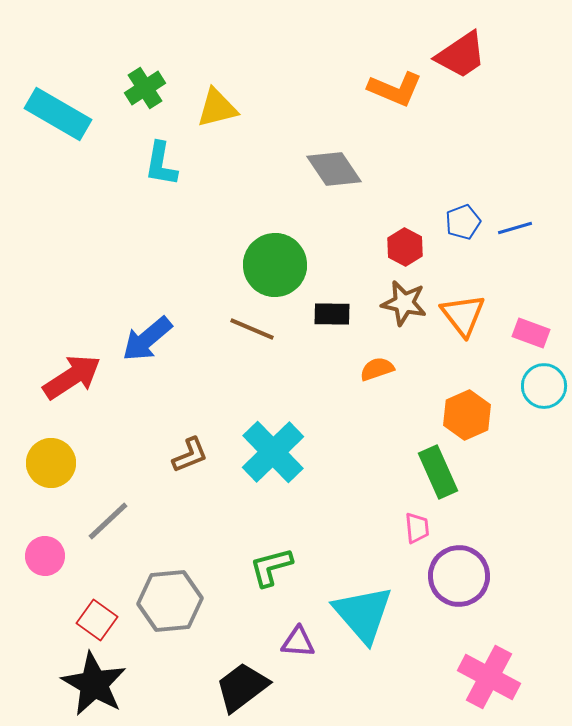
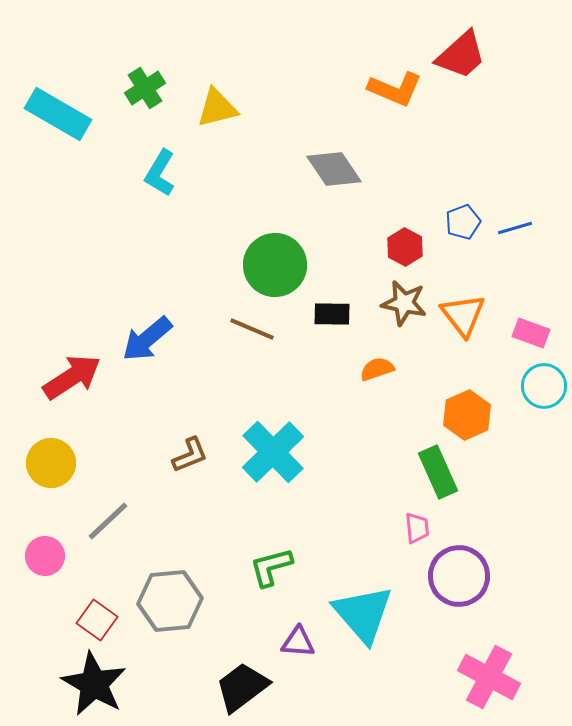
red trapezoid: rotated 8 degrees counterclockwise
cyan L-shape: moved 1 px left, 9 px down; rotated 21 degrees clockwise
